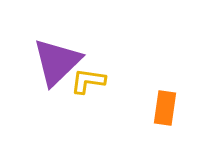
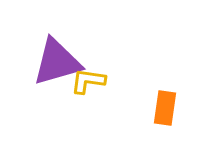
purple triangle: rotated 28 degrees clockwise
